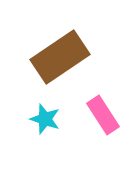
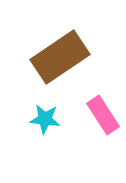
cyan star: rotated 12 degrees counterclockwise
